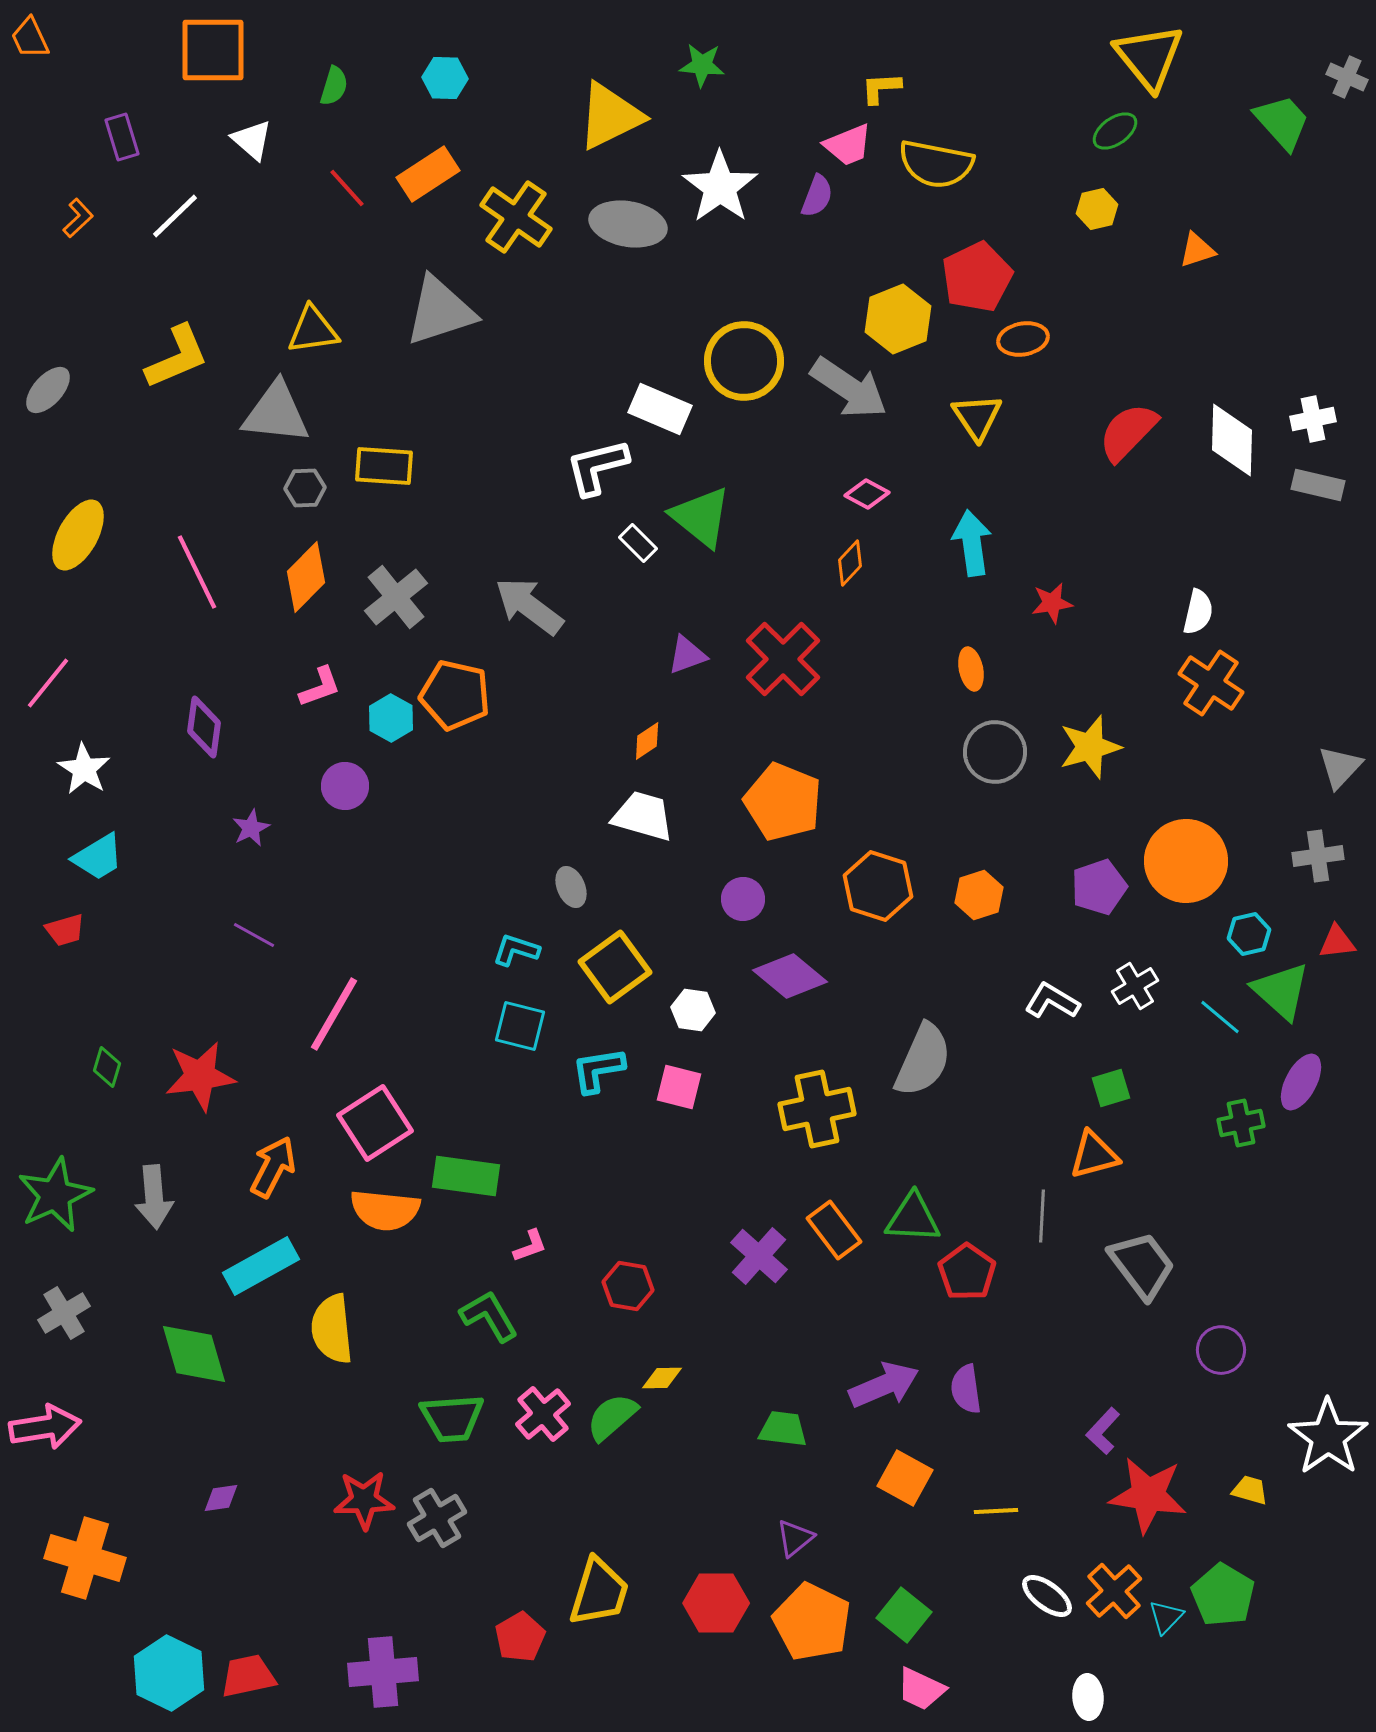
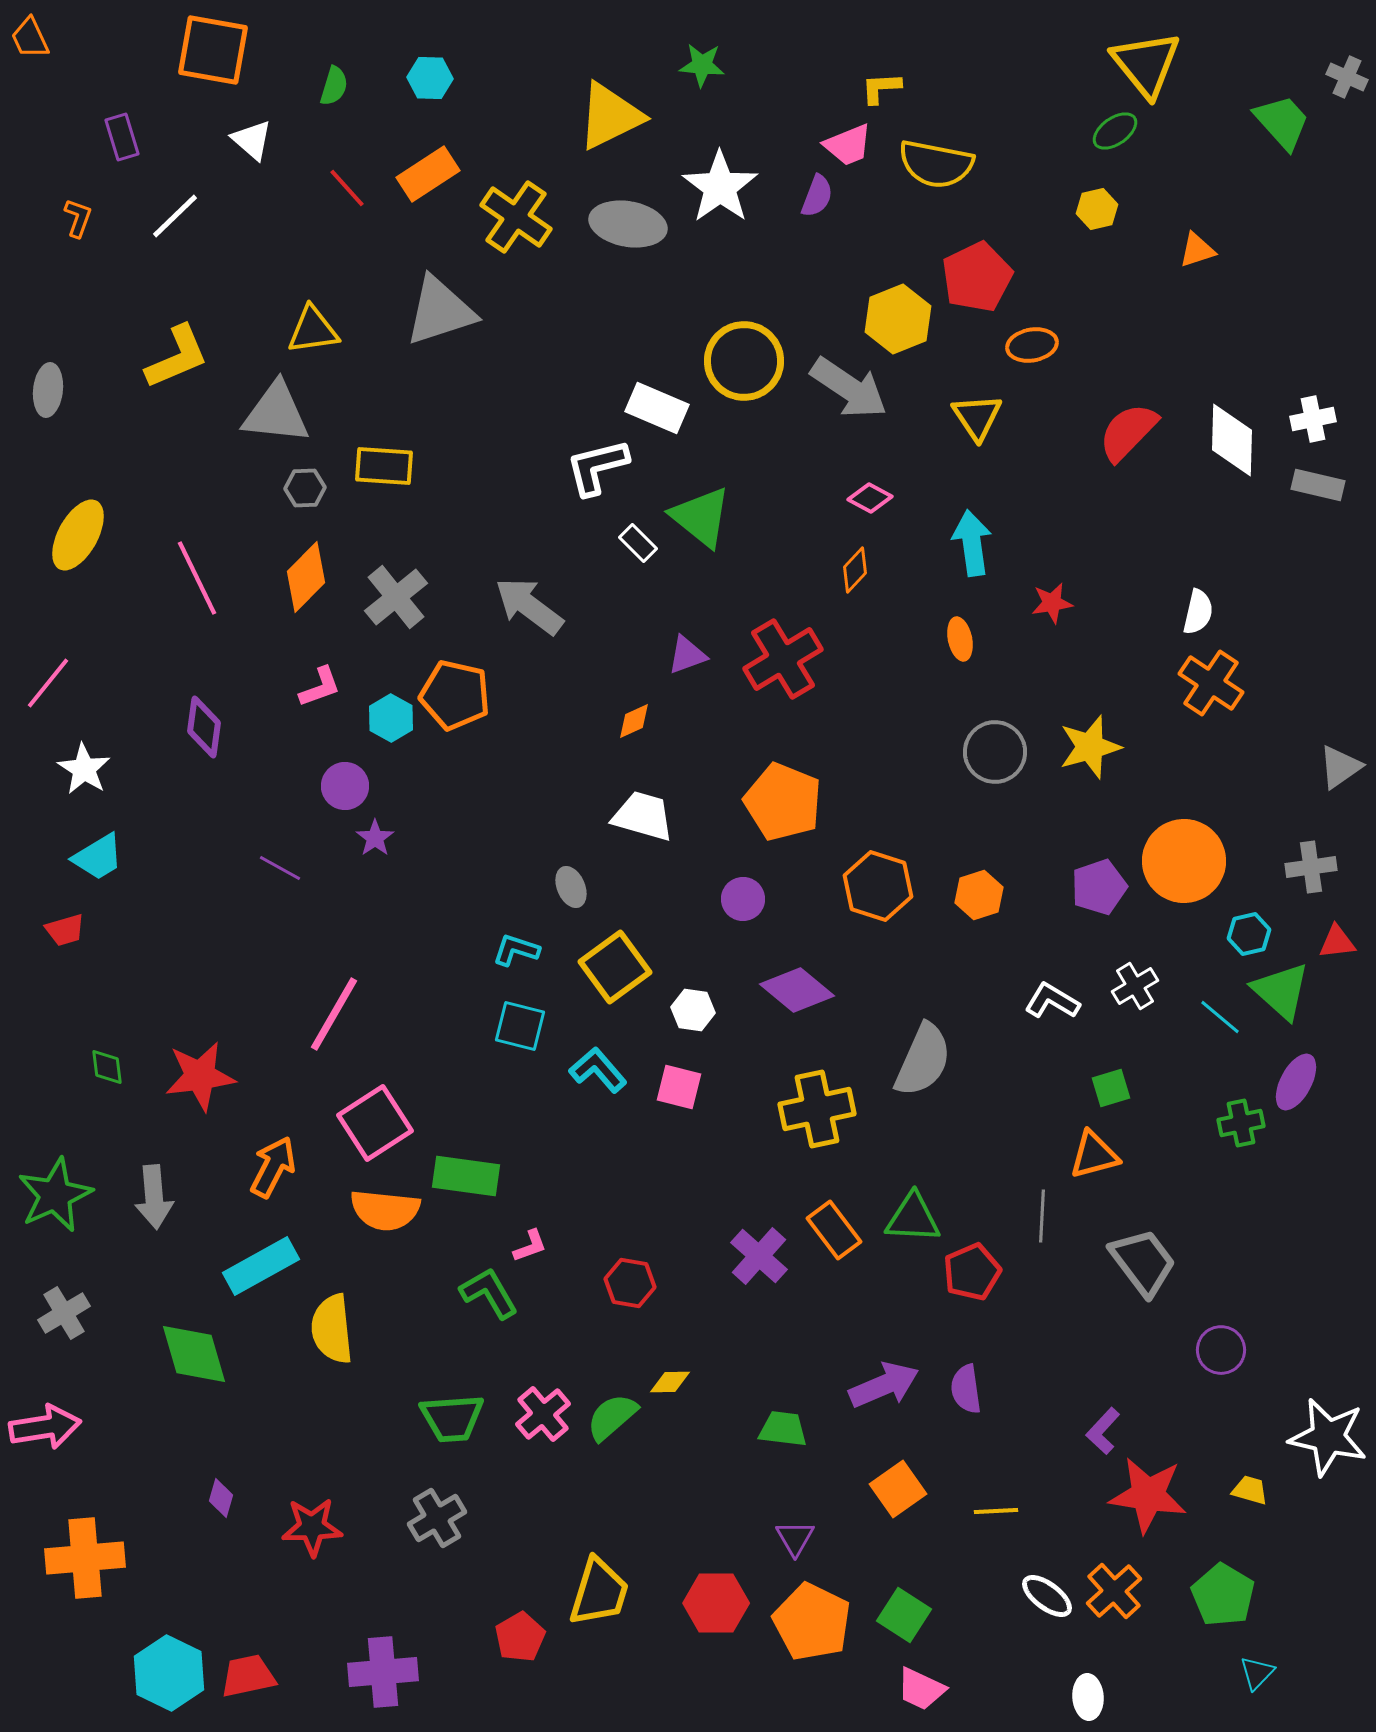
orange square at (213, 50): rotated 10 degrees clockwise
yellow triangle at (1149, 57): moved 3 px left, 7 px down
cyan hexagon at (445, 78): moved 15 px left
orange L-shape at (78, 218): rotated 27 degrees counterclockwise
orange ellipse at (1023, 339): moved 9 px right, 6 px down
gray ellipse at (48, 390): rotated 36 degrees counterclockwise
white rectangle at (660, 409): moved 3 px left, 1 px up
pink diamond at (867, 494): moved 3 px right, 4 px down
orange diamond at (850, 563): moved 5 px right, 7 px down
pink line at (197, 572): moved 6 px down
red cross at (783, 659): rotated 14 degrees clockwise
orange ellipse at (971, 669): moved 11 px left, 30 px up
orange diamond at (647, 741): moved 13 px left, 20 px up; rotated 9 degrees clockwise
gray triangle at (1340, 767): rotated 12 degrees clockwise
purple star at (251, 828): moved 124 px right, 10 px down; rotated 9 degrees counterclockwise
gray cross at (1318, 856): moved 7 px left, 11 px down
orange circle at (1186, 861): moved 2 px left
purple line at (254, 935): moved 26 px right, 67 px up
purple diamond at (790, 976): moved 7 px right, 14 px down
green diamond at (107, 1067): rotated 24 degrees counterclockwise
cyan L-shape at (598, 1070): rotated 58 degrees clockwise
purple ellipse at (1301, 1082): moved 5 px left
gray trapezoid at (1142, 1265): moved 1 px right, 3 px up
red pentagon at (967, 1272): moved 5 px right; rotated 14 degrees clockwise
red hexagon at (628, 1286): moved 2 px right, 3 px up
green L-shape at (489, 1316): moved 23 px up
yellow diamond at (662, 1378): moved 8 px right, 4 px down
white star at (1328, 1437): rotated 24 degrees counterclockwise
orange square at (905, 1478): moved 7 px left, 11 px down; rotated 26 degrees clockwise
purple diamond at (221, 1498): rotated 66 degrees counterclockwise
red star at (364, 1500): moved 52 px left, 27 px down
purple triangle at (795, 1538): rotated 21 degrees counterclockwise
orange cross at (85, 1558): rotated 22 degrees counterclockwise
green square at (904, 1615): rotated 6 degrees counterclockwise
cyan triangle at (1166, 1617): moved 91 px right, 56 px down
